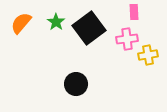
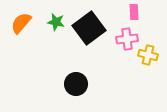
green star: rotated 24 degrees counterclockwise
yellow cross: rotated 24 degrees clockwise
